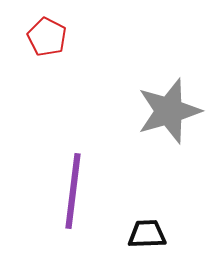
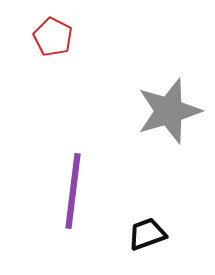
red pentagon: moved 6 px right
black trapezoid: rotated 18 degrees counterclockwise
